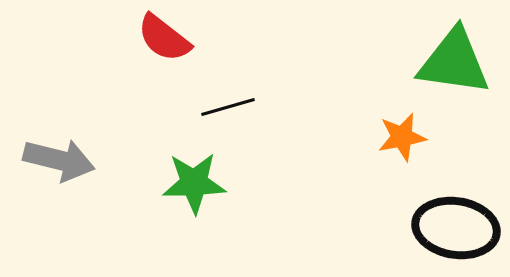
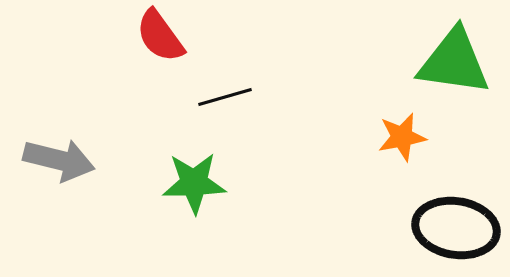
red semicircle: moved 4 px left, 2 px up; rotated 16 degrees clockwise
black line: moved 3 px left, 10 px up
